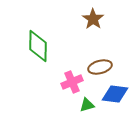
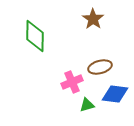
green diamond: moved 3 px left, 10 px up
